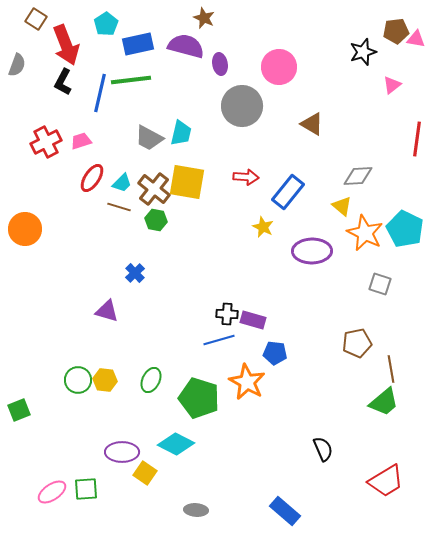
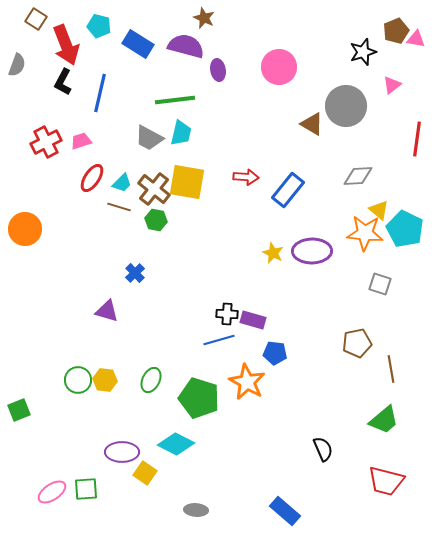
cyan pentagon at (106, 24): moved 7 px left, 2 px down; rotated 25 degrees counterclockwise
brown pentagon at (396, 31): rotated 15 degrees counterclockwise
blue rectangle at (138, 44): rotated 44 degrees clockwise
purple ellipse at (220, 64): moved 2 px left, 6 px down
green line at (131, 80): moved 44 px right, 20 px down
gray circle at (242, 106): moved 104 px right
blue rectangle at (288, 192): moved 2 px up
yellow triangle at (342, 206): moved 37 px right, 4 px down
yellow star at (263, 227): moved 10 px right, 26 px down
orange star at (365, 233): rotated 21 degrees counterclockwise
green trapezoid at (384, 402): moved 18 px down
red trapezoid at (386, 481): rotated 45 degrees clockwise
